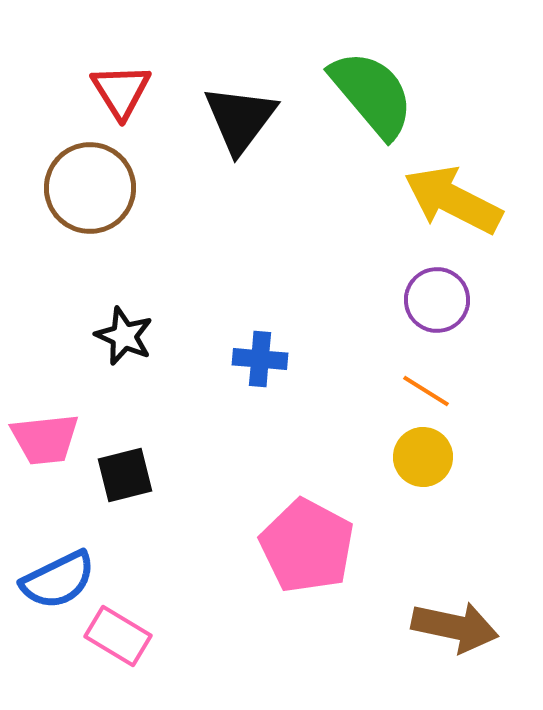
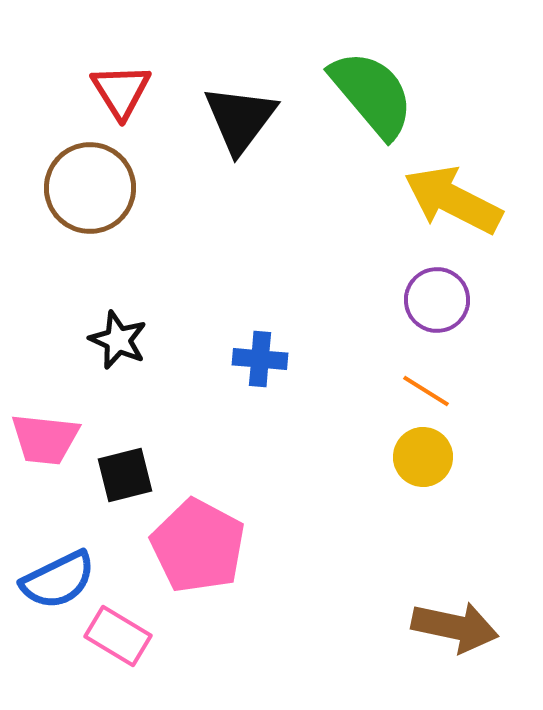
black star: moved 6 px left, 4 px down
pink trapezoid: rotated 12 degrees clockwise
pink pentagon: moved 109 px left
